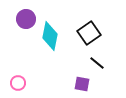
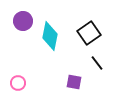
purple circle: moved 3 px left, 2 px down
black line: rotated 14 degrees clockwise
purple square: moved 8 px left, 2 px up
